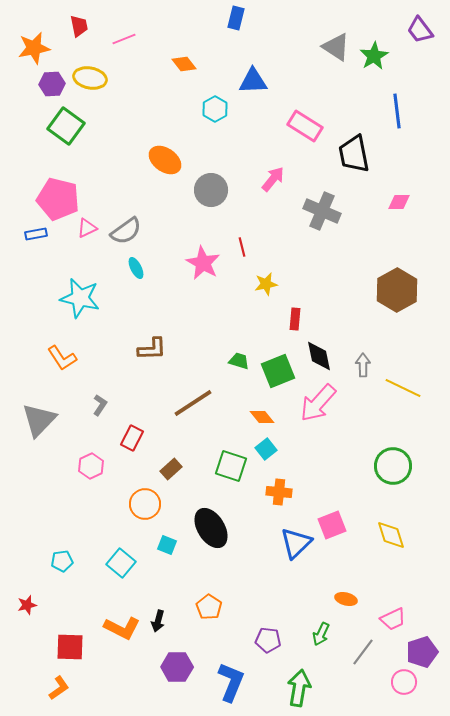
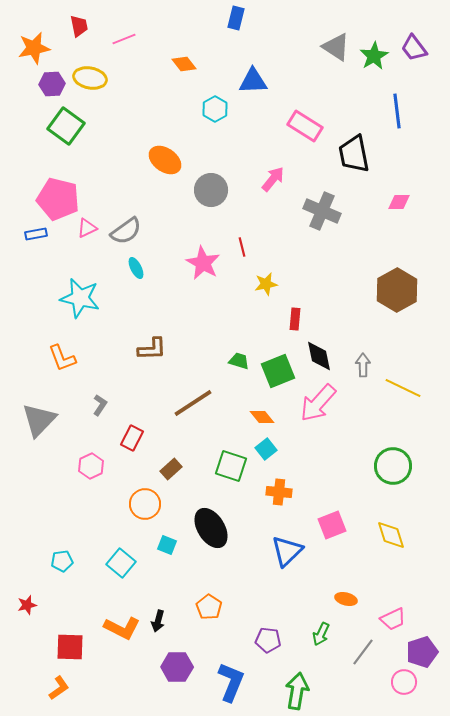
purple trapezoid at (420, 30): moved 6 px left, 18 px down
orange L-shape at (62, 358): rotated 12 degrees clockwise
blue triangle at (296, 543): moved 9 px left, 8 px down
green arrow at (299, 688): moved 2 px left, 3 px down
